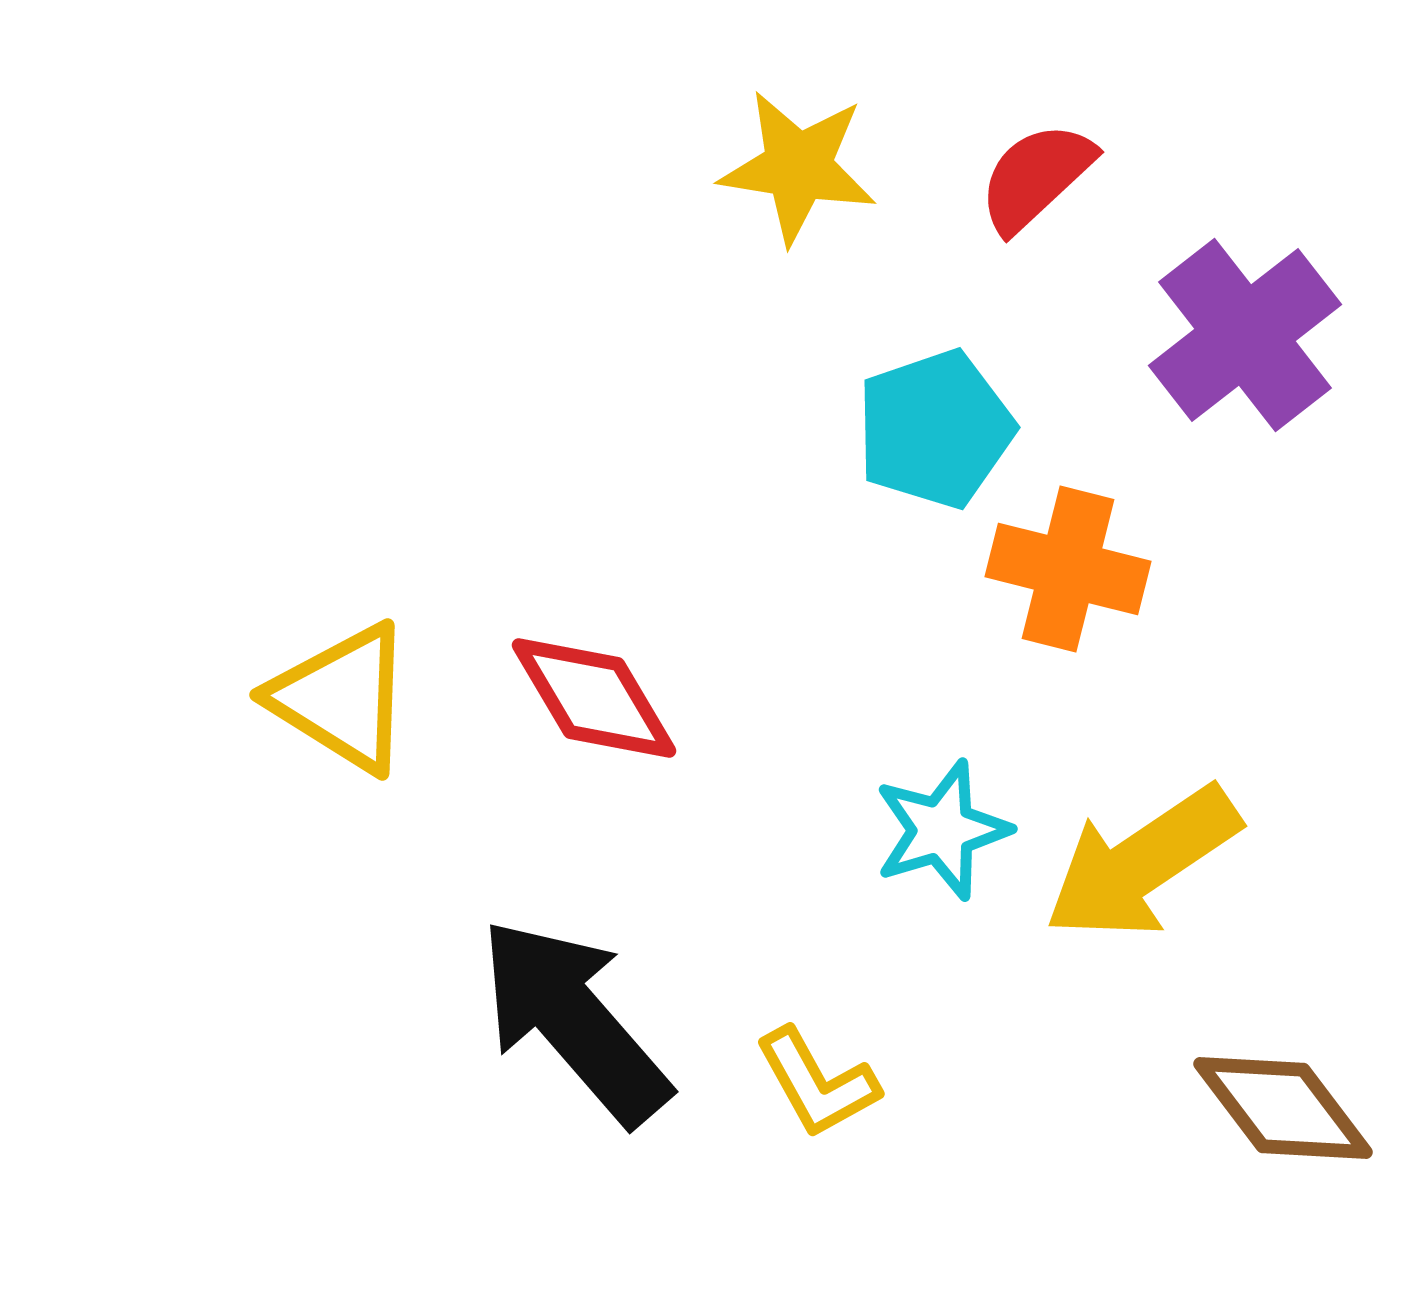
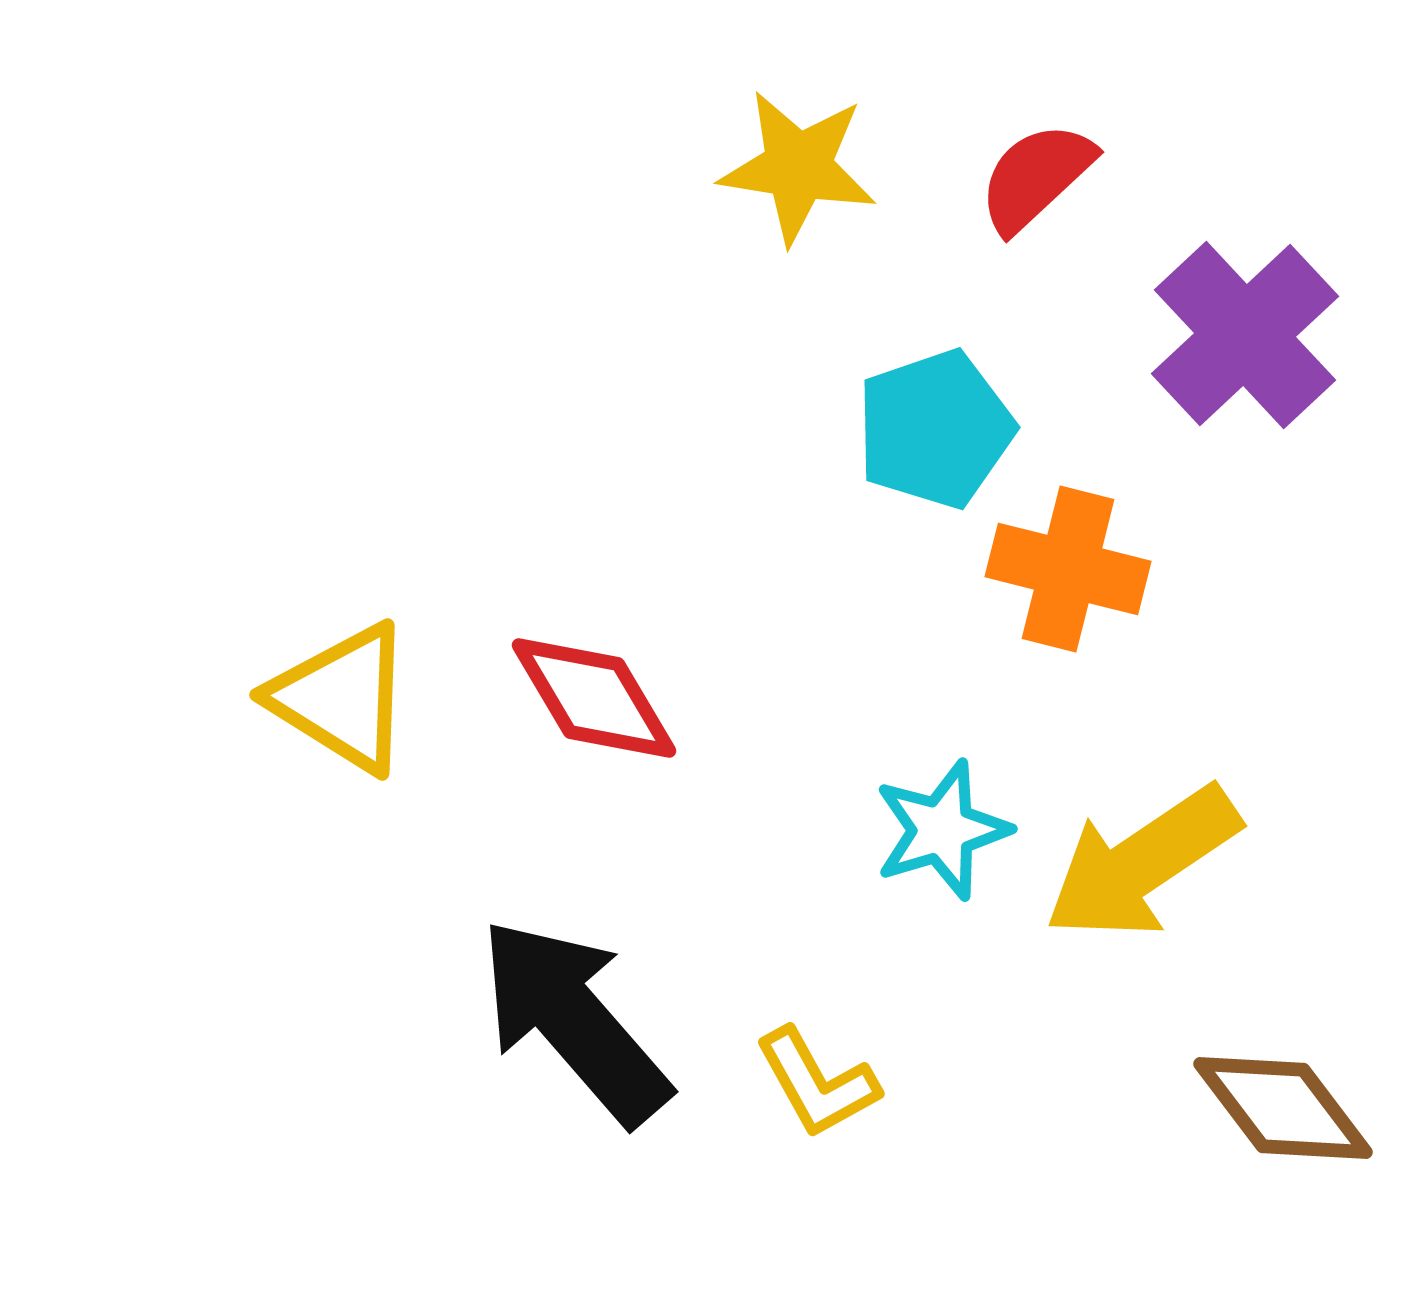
purple cross: rotated 5 degrees counterclockwise
